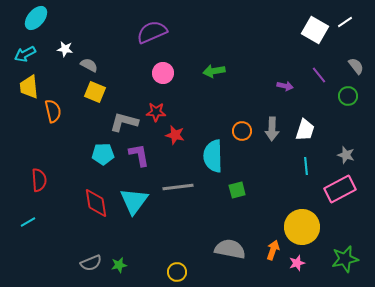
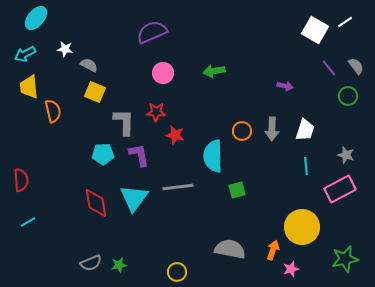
purple line at (319, 75): moved 10 px right, 7 px up
gray L-shape at (124, 122): rotated 76 degrees clockwise
red semicircle at (39, 180): moved 18 px left
cyan triangle at (134, 201): moved 3 px up
pink star at (297, 263): moved 6 px left, 6 px down
